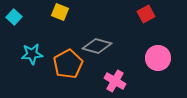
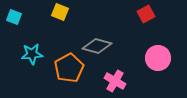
cyan square: rotated 21 degrees counterclockwise
orange pentagon: moved 1 px right, 4 px down
